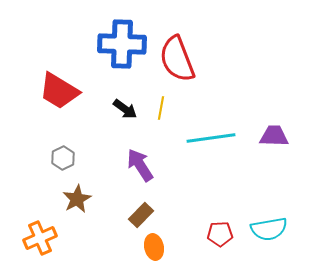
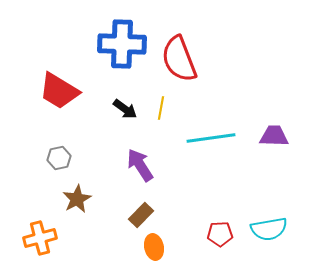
red semicircle: moved 2 px right
gray hexagon: moved 4 px left; rotated 15 degrees clockwise
orange cross: rotated 8 degrees clockwise
